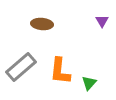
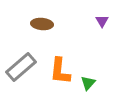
green triangle: moved 1 px left
